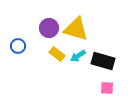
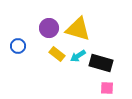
yellow triangle: moved 2 px right
black rectangle: moved 2 px left, 2 px down
